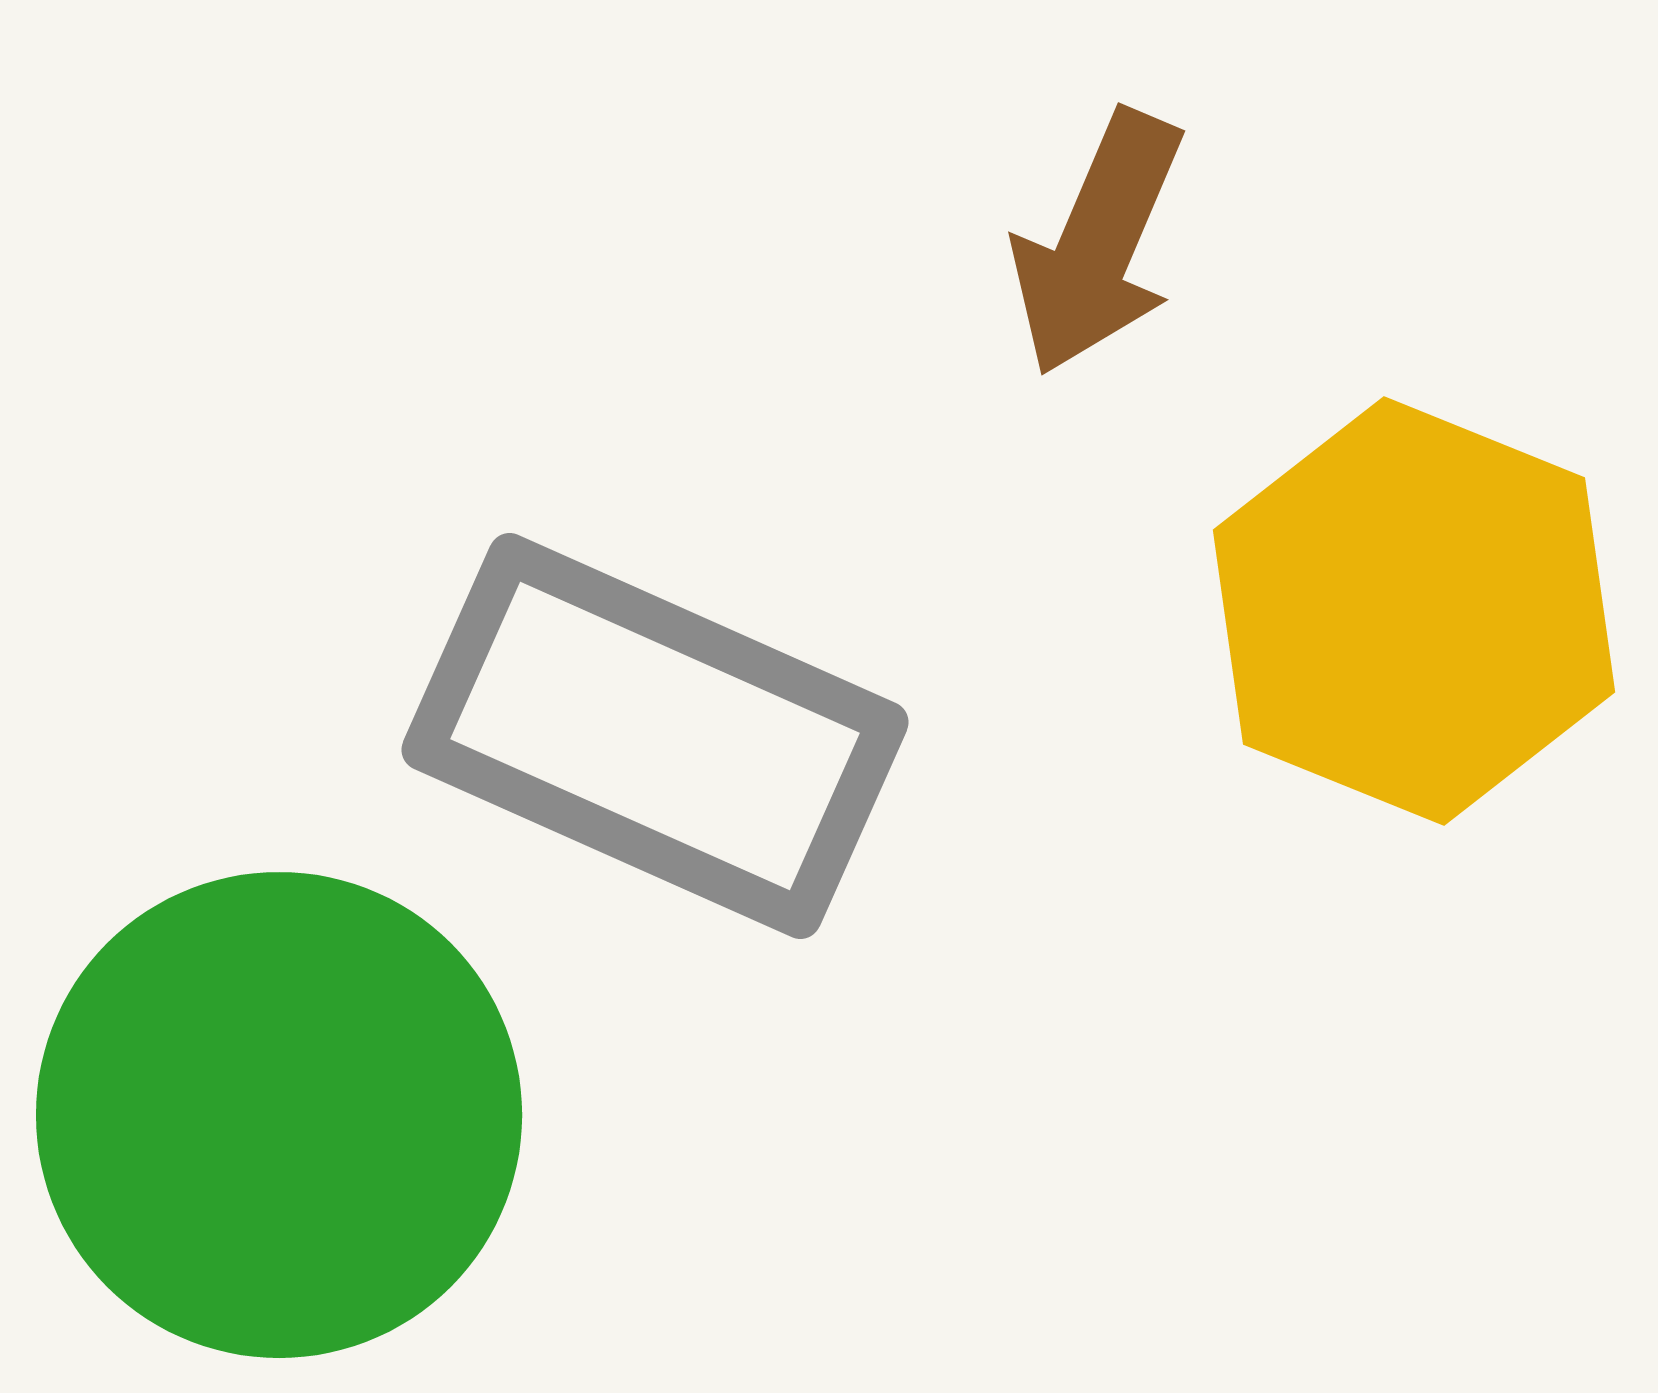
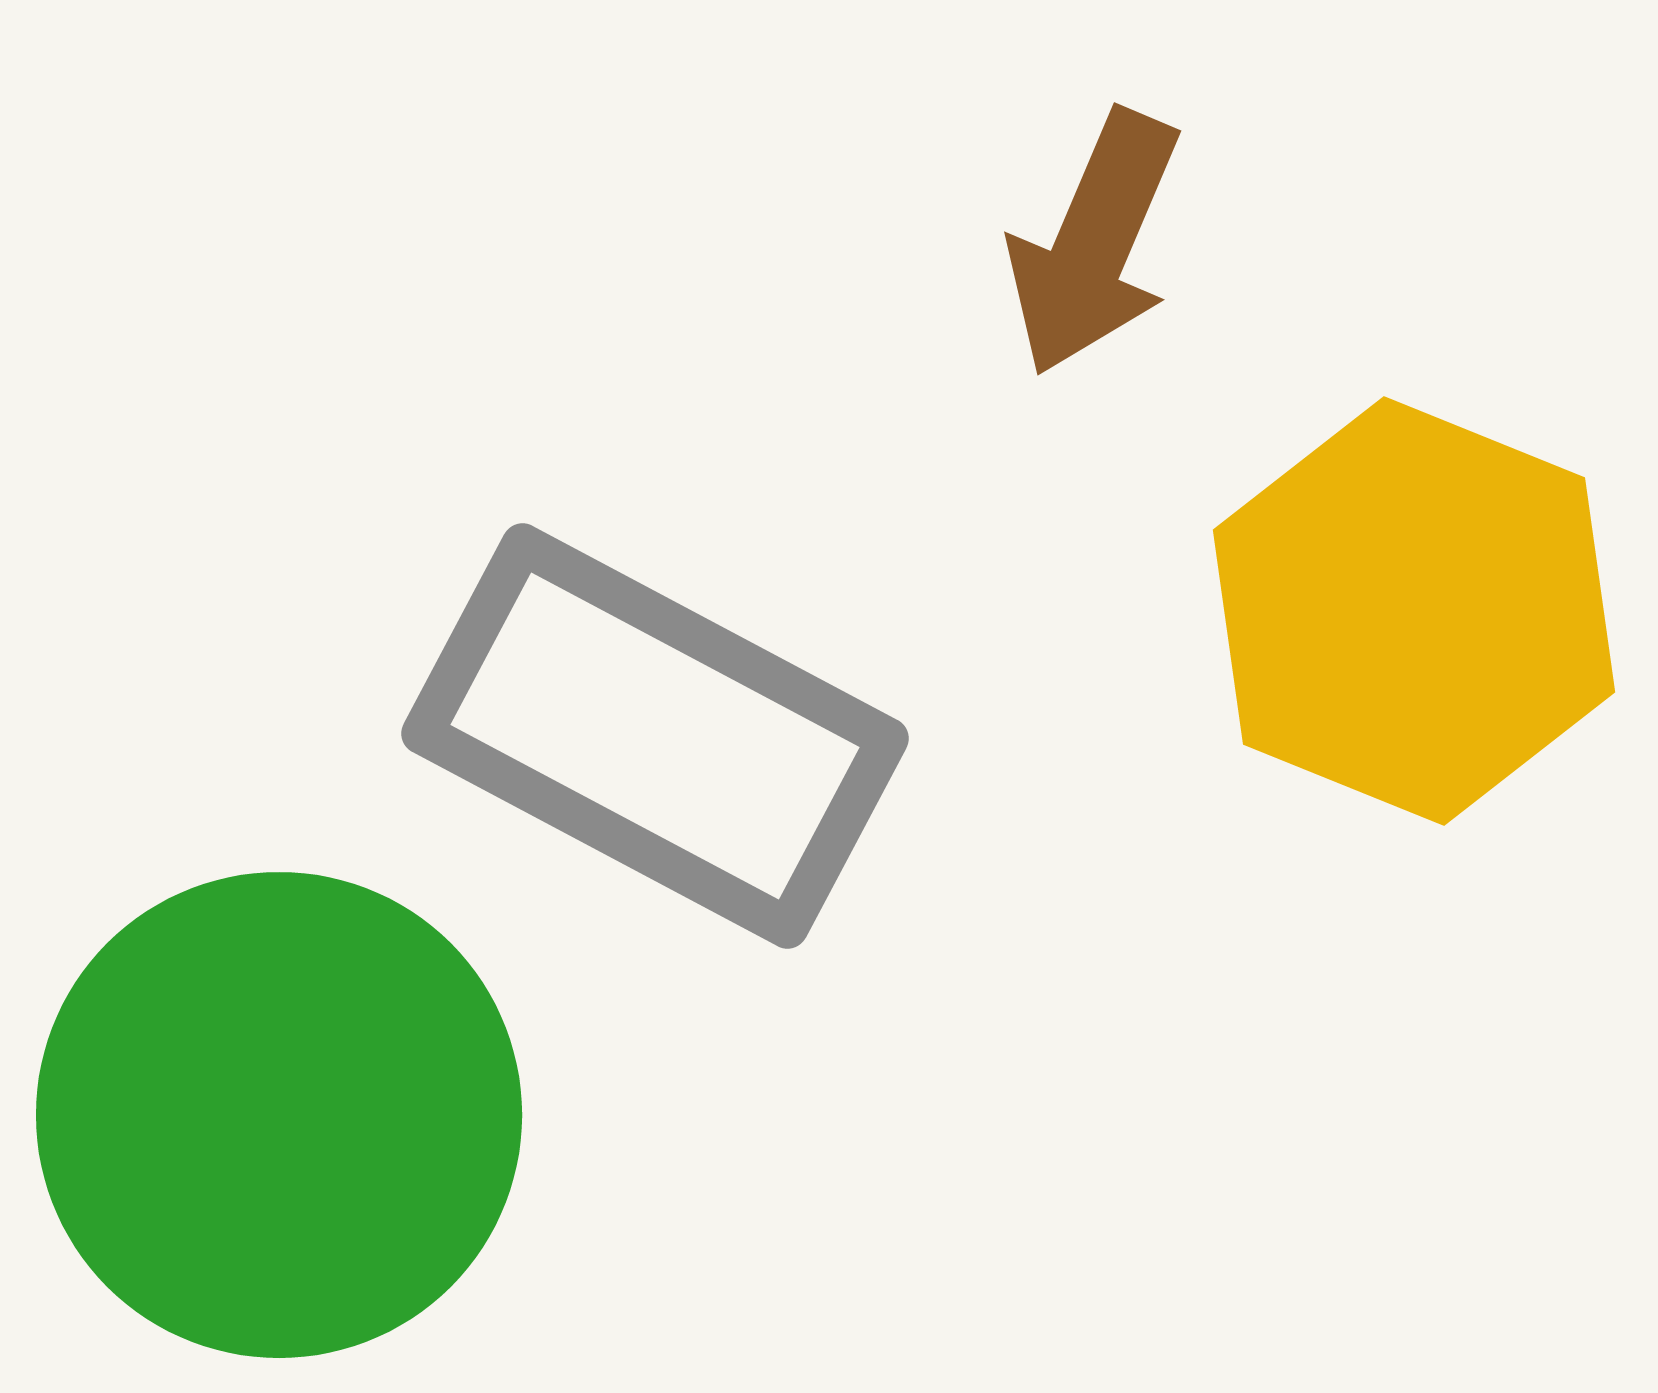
brown arrow: moved 4 px left
gray rectangle: rotated 4 degrees clockwise
